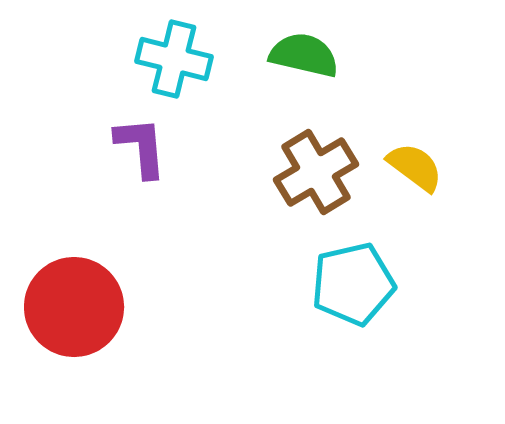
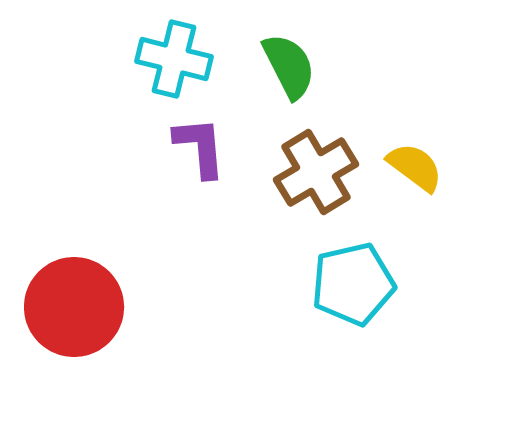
green semicircle: moved 15 px left, 11 px down; rotated 50 degrees clockwise
purple L-shape: moved 59 px right
